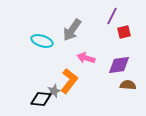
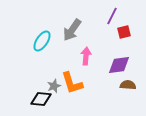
cyan ellipse: rotated 75 degrees counterclockwise
pink arrow: moved 2 px up; rotated 78 degrees clockwise
orange L-shape: moved 3 px right, 2 px down; rotated 125 degrees clockwise
gray star: moved 5 px up
